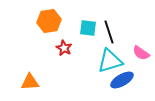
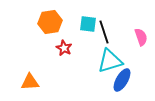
orange hexagon: moved 1 px right, 1 px down
cyan square: moved 4 px up
black line: moved 5 px left
pink semicircle: moved 16 px up; rotated 144 degrees counterclockwise
blue ellipse: rotated 30 degrees counterclockwise
